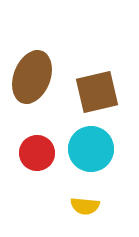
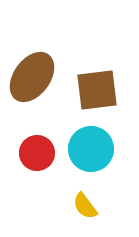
brown ellipse: rotated 15 degrees clockwise
brown square: moved 2 px up; rotated 6 degrees clockwise
yellow semicircle: rotated 48 degrees clockwise
